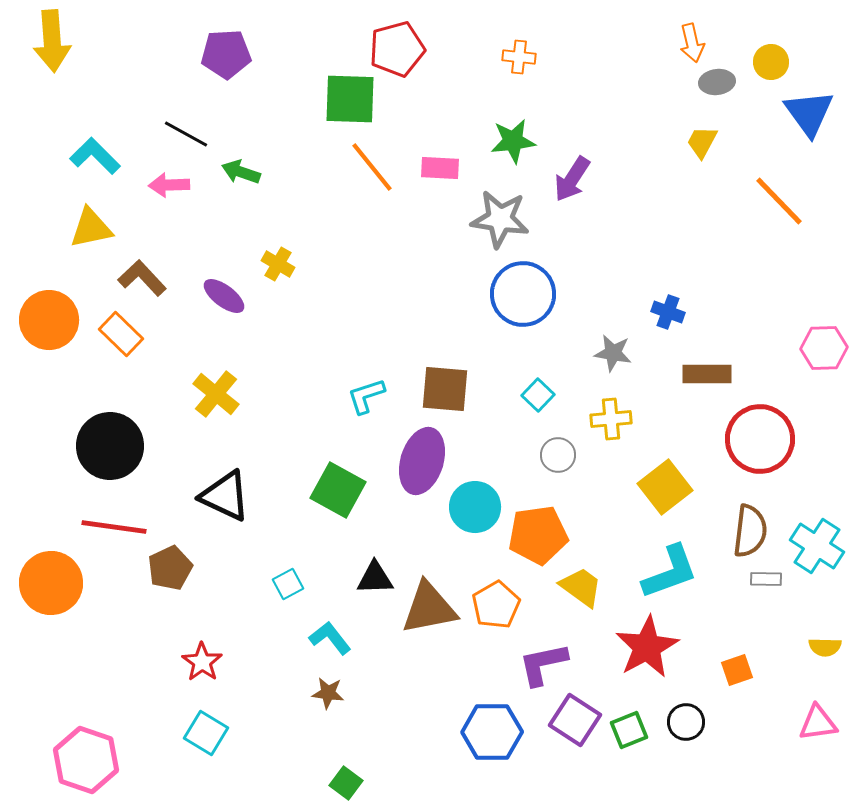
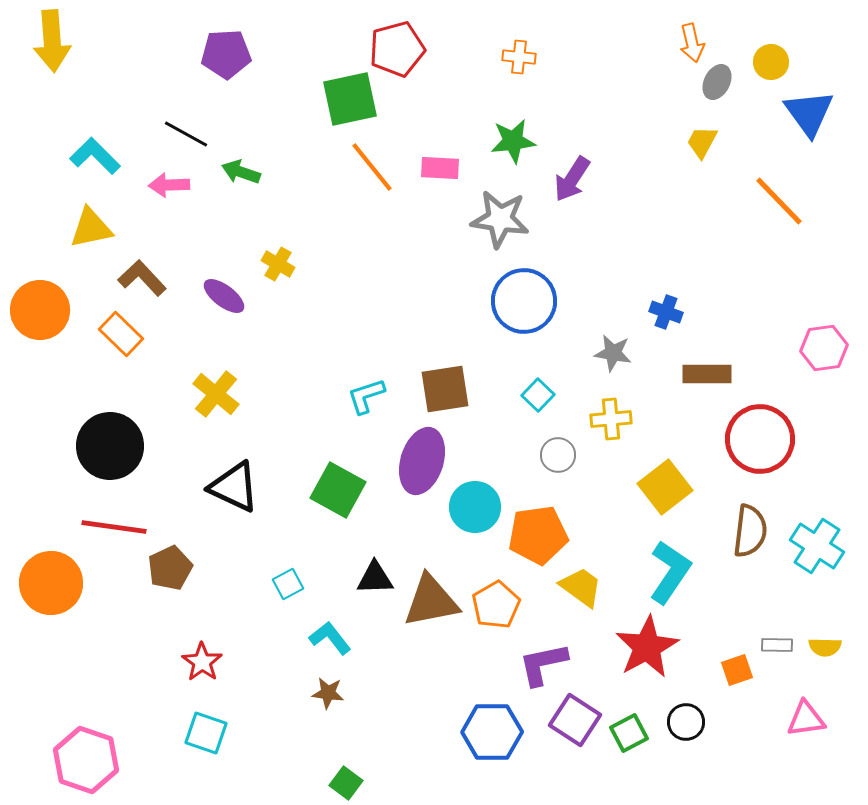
gray ellipse at (717, 82): rotated 56 degrees counterclockwise
green square at (350, 99): rotated 14 degrees counterclockwise
blue circle at (523, 294): moved 1 px right, 7 px down
blue cross at (668, 312): moved 2 px left
orange circle at (49, 320): moved 9 px left, 10 px up
pink hexagon at (824, 348): rotated 6 degrees counterclockwise
brown square at (445, 389): rotated 14 degrees counterclockwise
black triangle at (225, 496): moved 9 px right, 9 px up
cyan L-shape at (670, 572): rotated 36 degrees counterclockwise
gray rectangle at (766, 579): moved 11 px right, 66 px down
brown triangle at (429, 608): moved 2 px right, 7 px up
pink triangle at (818, 723): moved 12 px left, 4 px up
green square at (629, 730): moved 3 px down; rotated 6 degrees counterclockwise
cyan square at (206, 733): rotated 12 degrees counterclockwise
